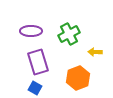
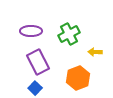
purple rectangle: rotated 10 degrees counterclockwise
blue square: rotated 16 degrees clockwise
